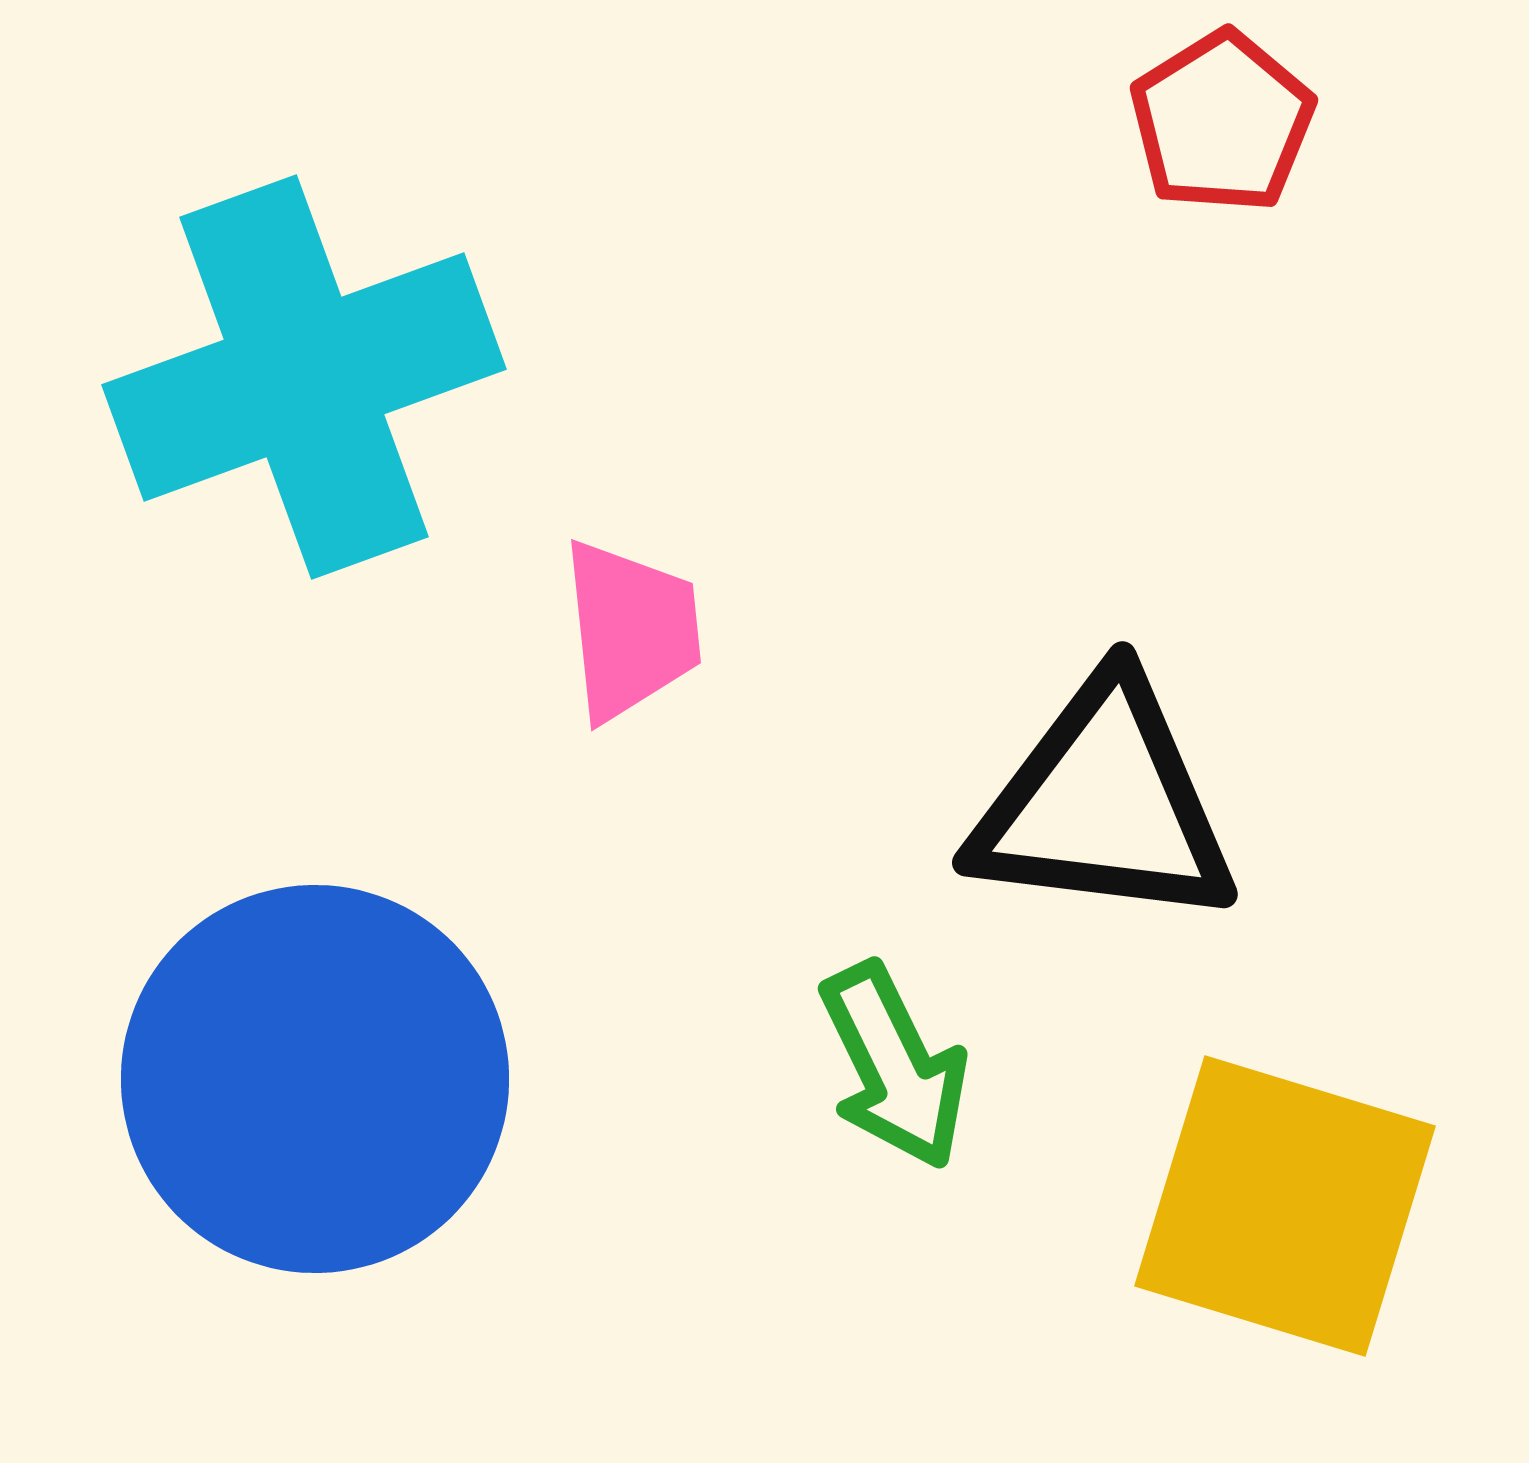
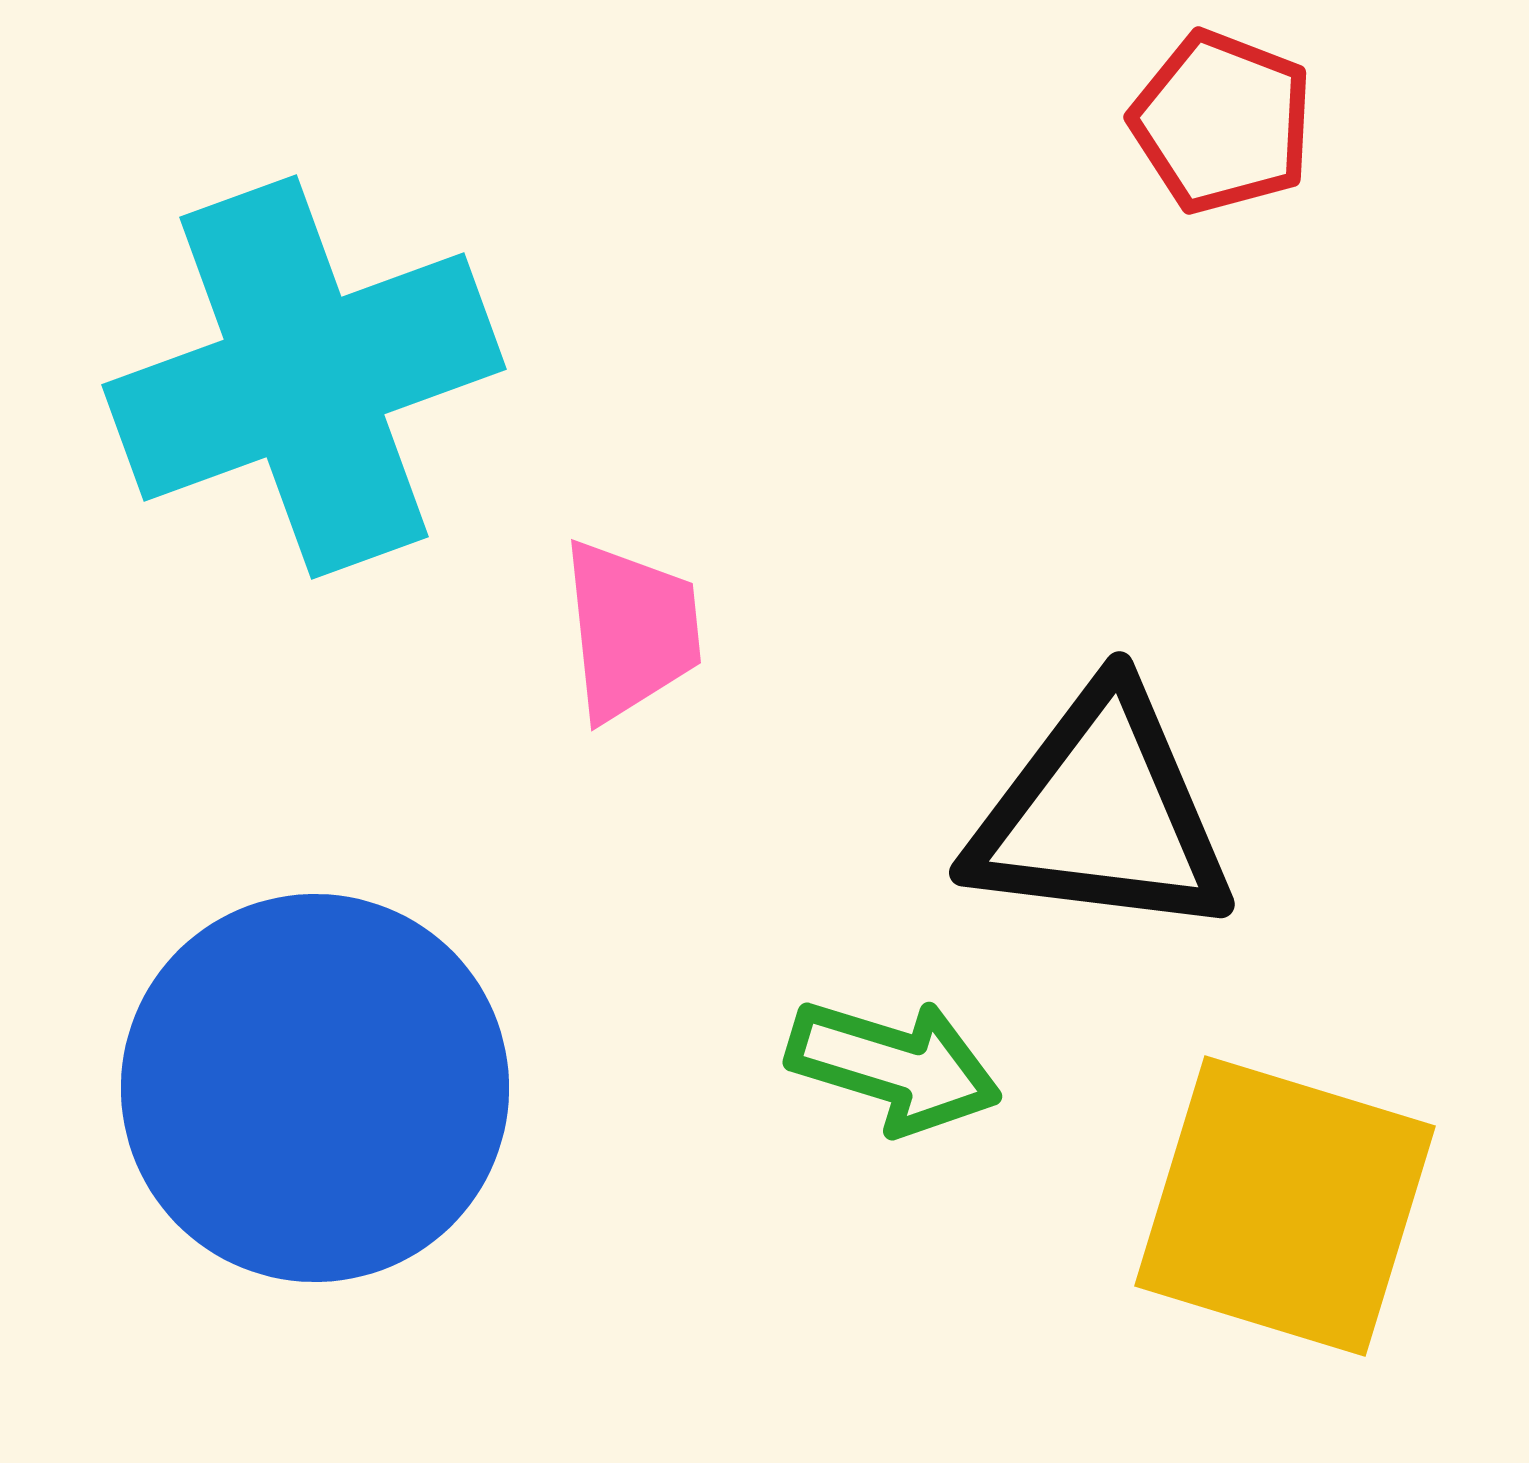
red pentagon: rotated 19 degrees counterclockwise
black triangle: moved 3 px left, 10 px down
green arrow: rotated 47 degrees counterclockwise
blue circle: moved 9 px down
